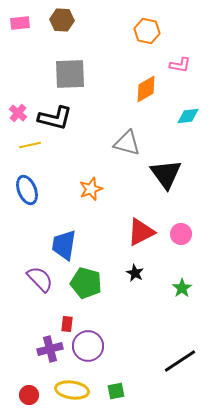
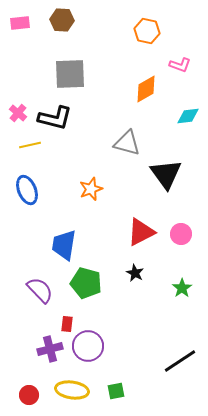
pink L-shape: rotated 10 degrees clockwise
purple semicircle: moved 11 px down
